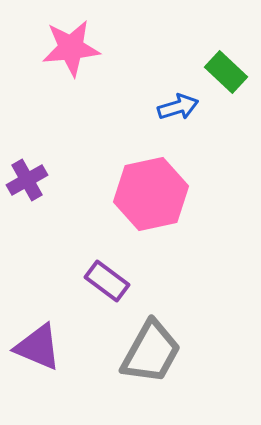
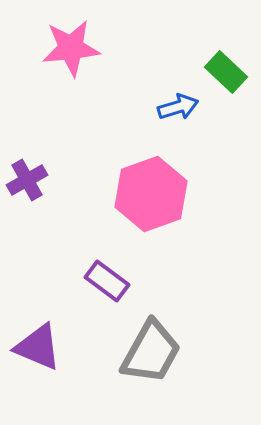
pink hexagon: rotated 8 degrees counterclockwise
